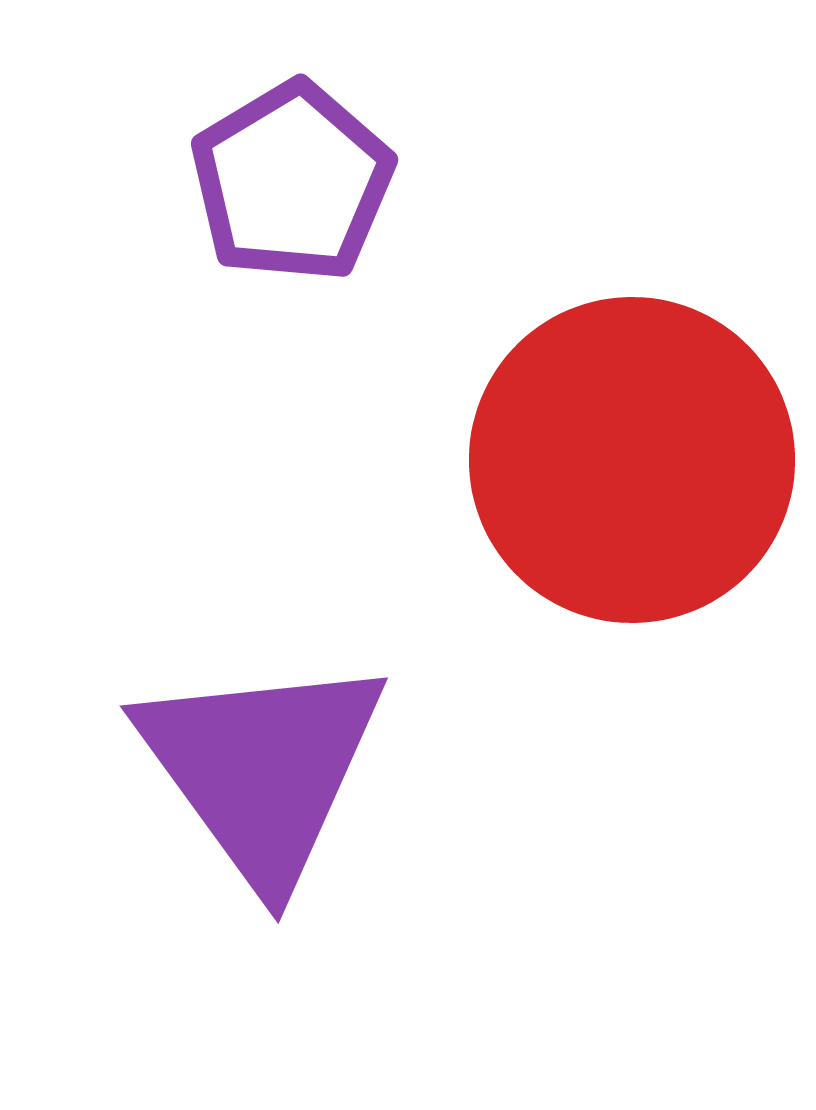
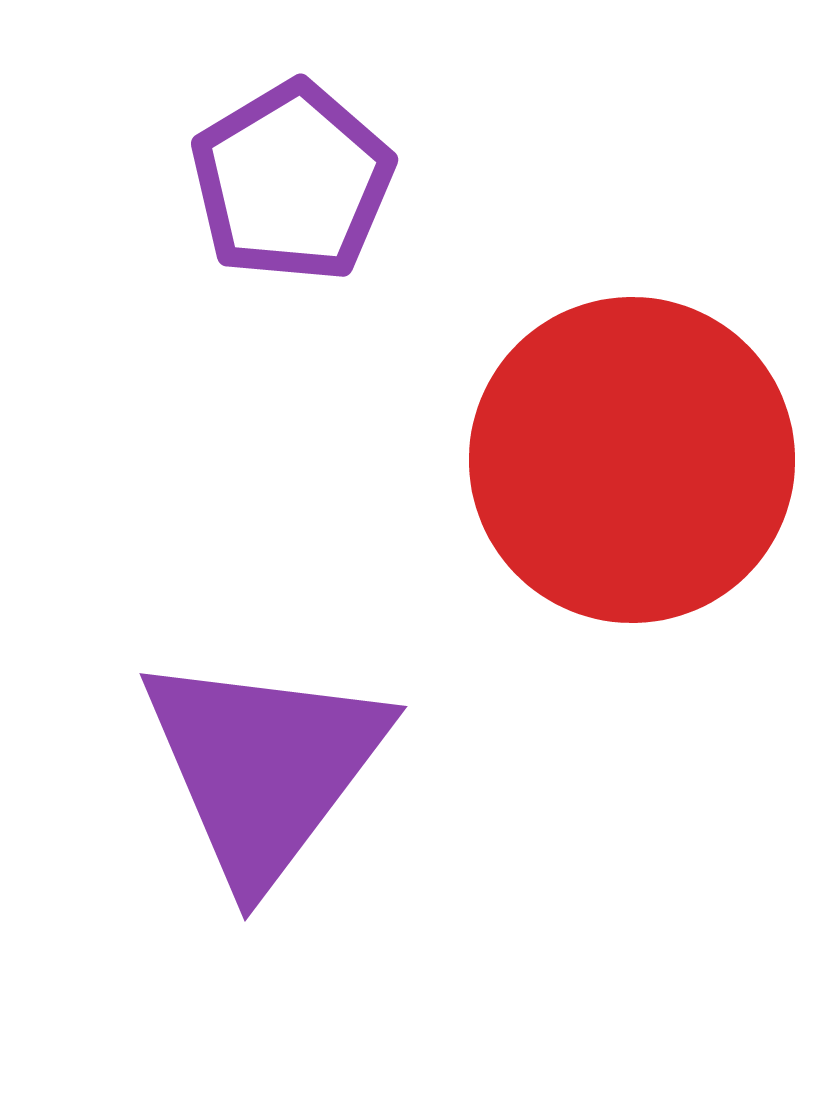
purple triangle: moved 2 px right, 2 px up; rotated 13 degrees clockwise
